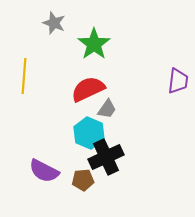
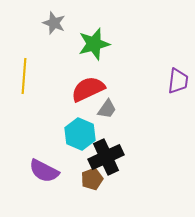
green star: rotated 20 degrees clockwise
cyan hexagon: moved 9 px left, 1 px down
brown pentagon: moved 9 px right, 1 px up; rotated 15 degrees counterclockwise
